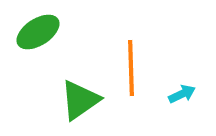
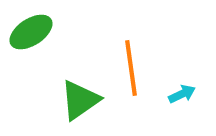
green ellipse: moved 7 px left
orange line: rotated 6 degrees counterclockwise
